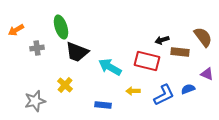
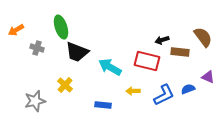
gray cross: rotated 24 degrees clockwise
purple triangle: moved 1 px right, 3 px down
